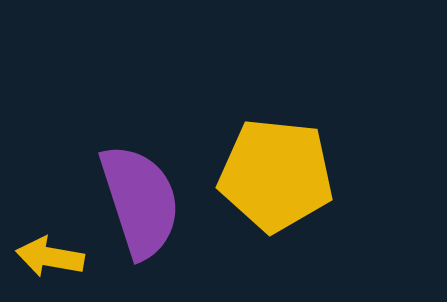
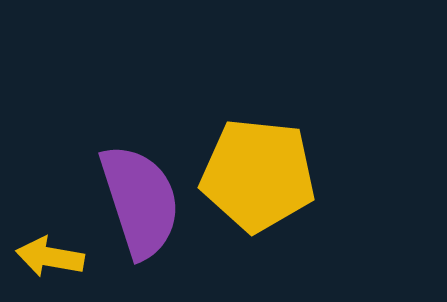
yellow pentagon: moved 18 px left
